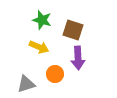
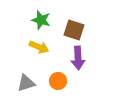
green star: moved 1 px left
brown square: moved 1 px right
orange circle: moved 3 px right, 7 px down
gray triangle: moved 1 px up
